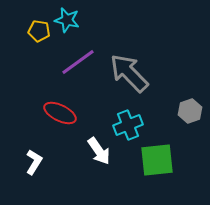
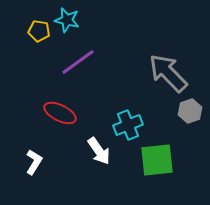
gray arrow: moved 39 px right
